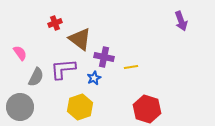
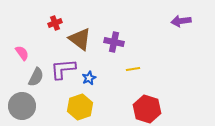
purple arrow: rotated 102 degrees clockwise
pink semicircle: moved 2 px right
purple cross: moved 10 px right, 15 px up
yellow line: moved 2 px right, 2 px down
blue star: moved 5 px left
gray circle: moved 2 px right, 1 px up
